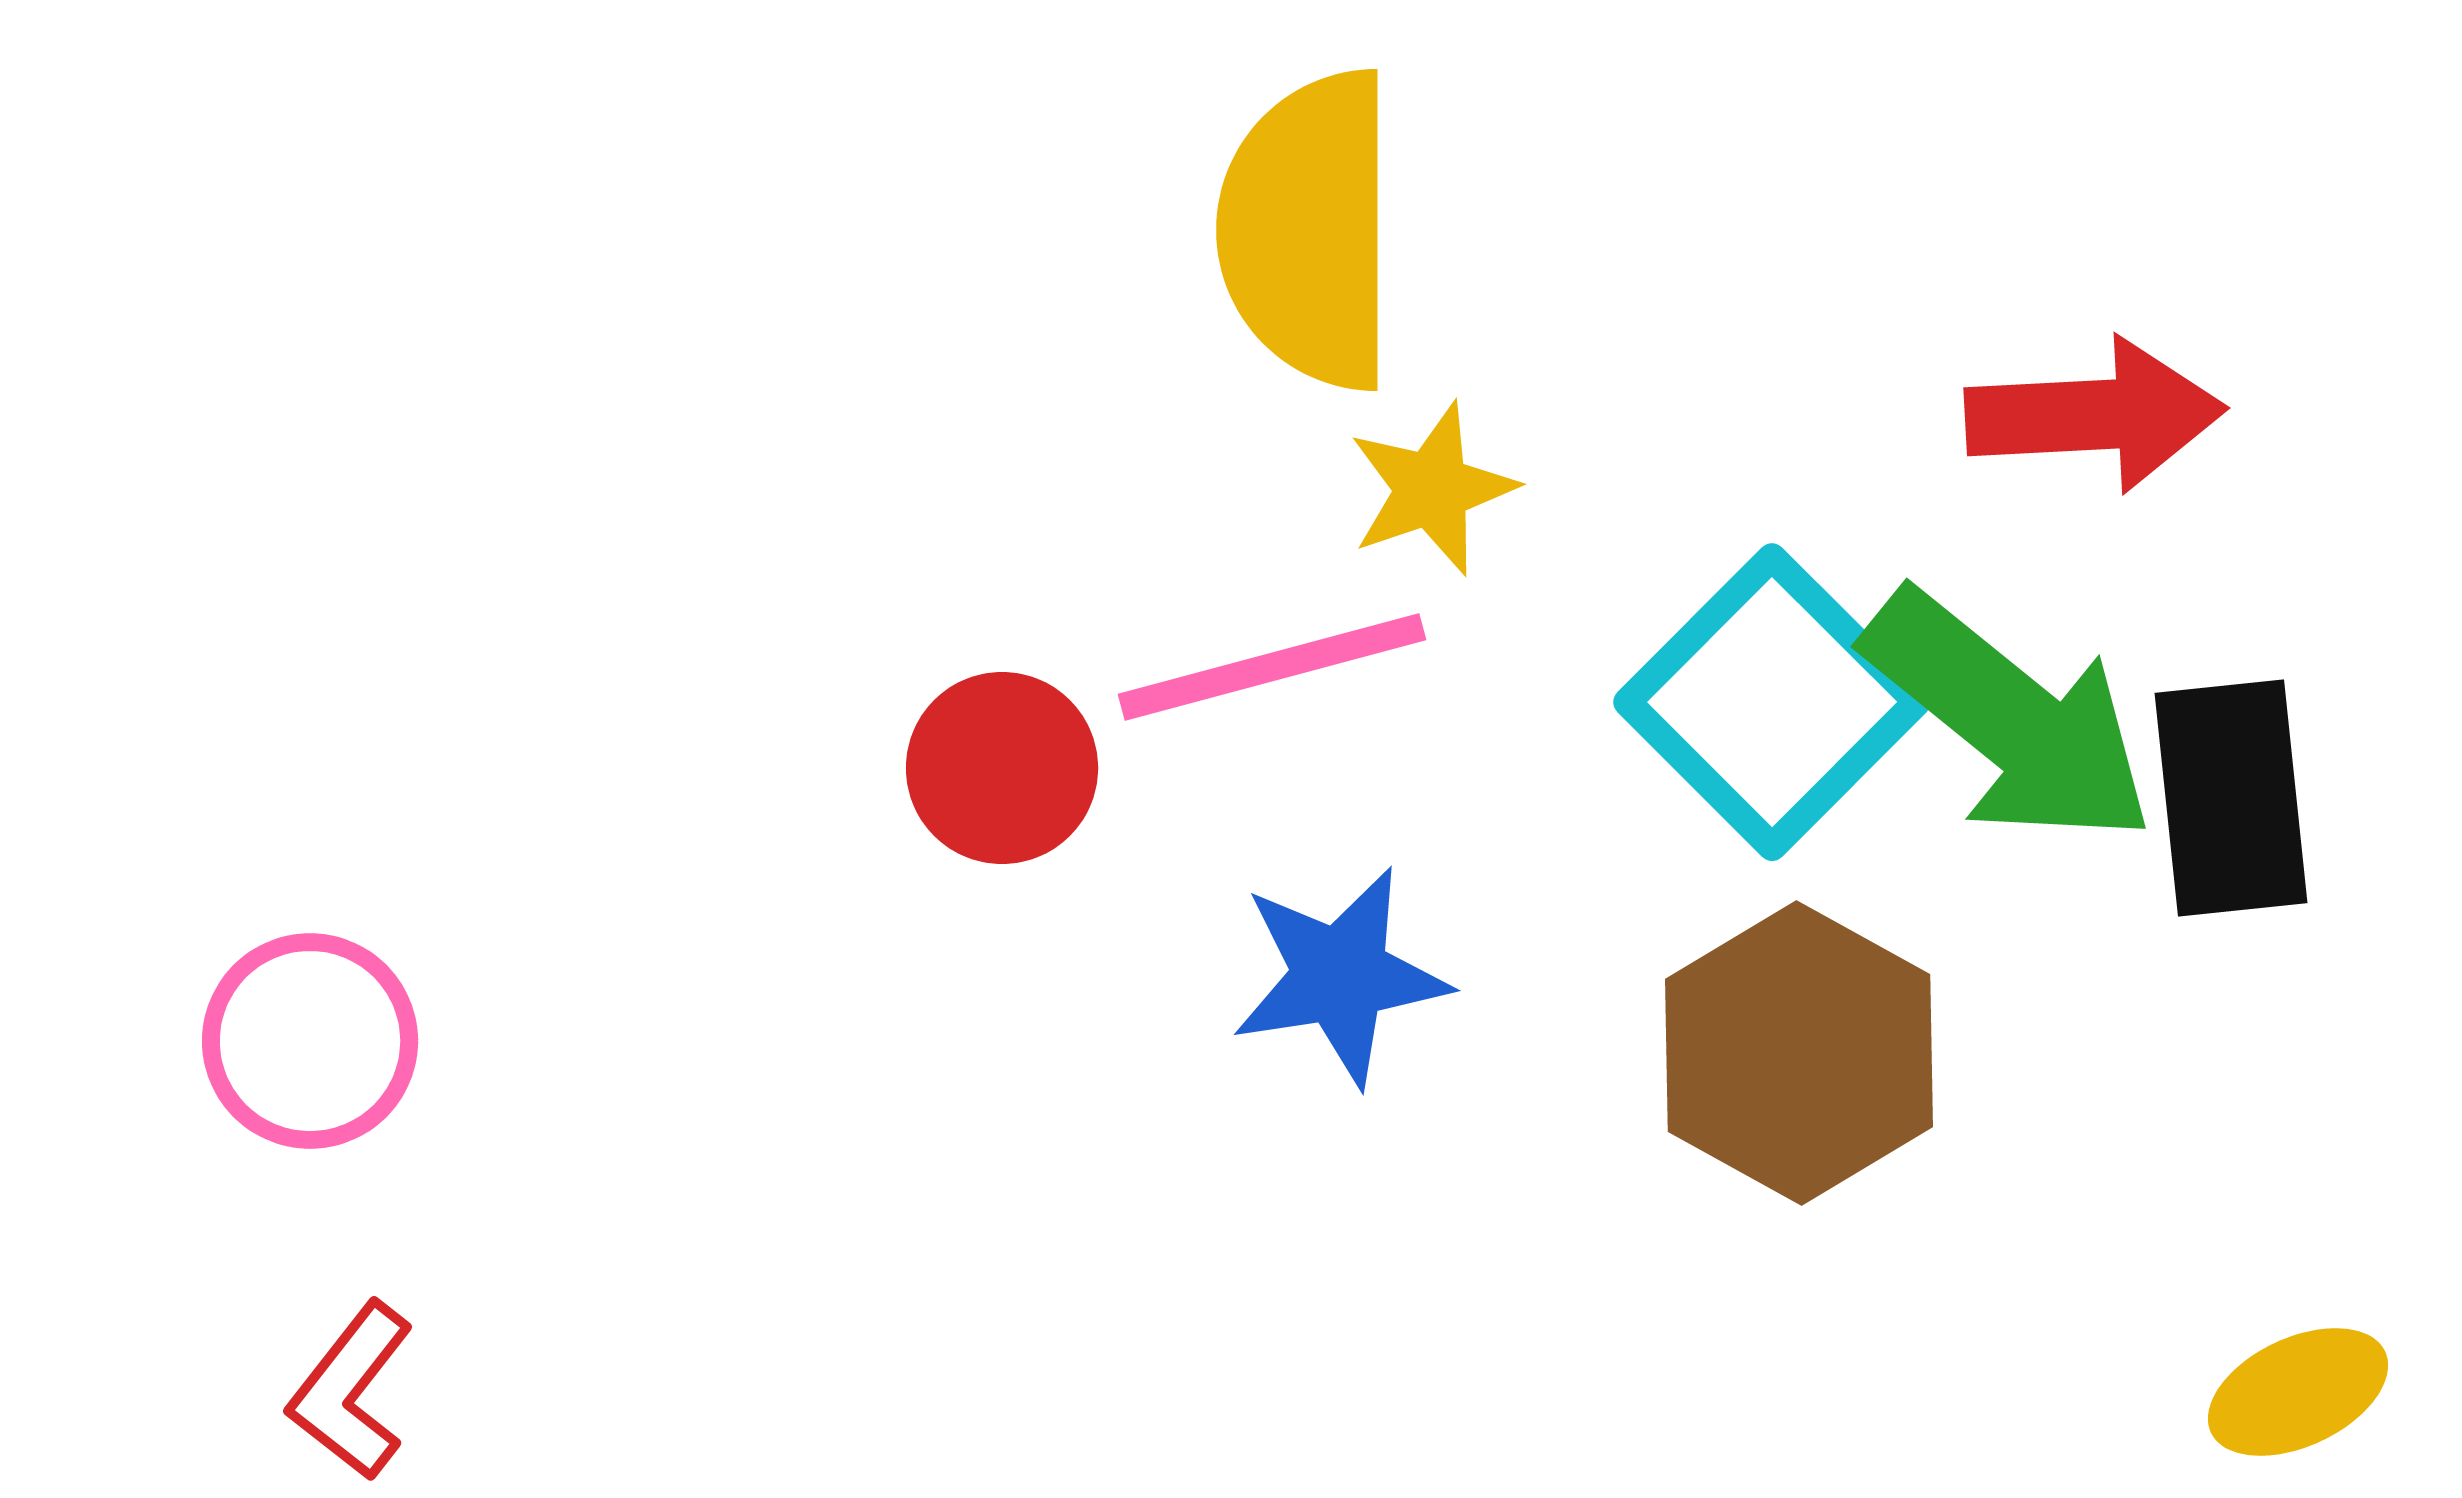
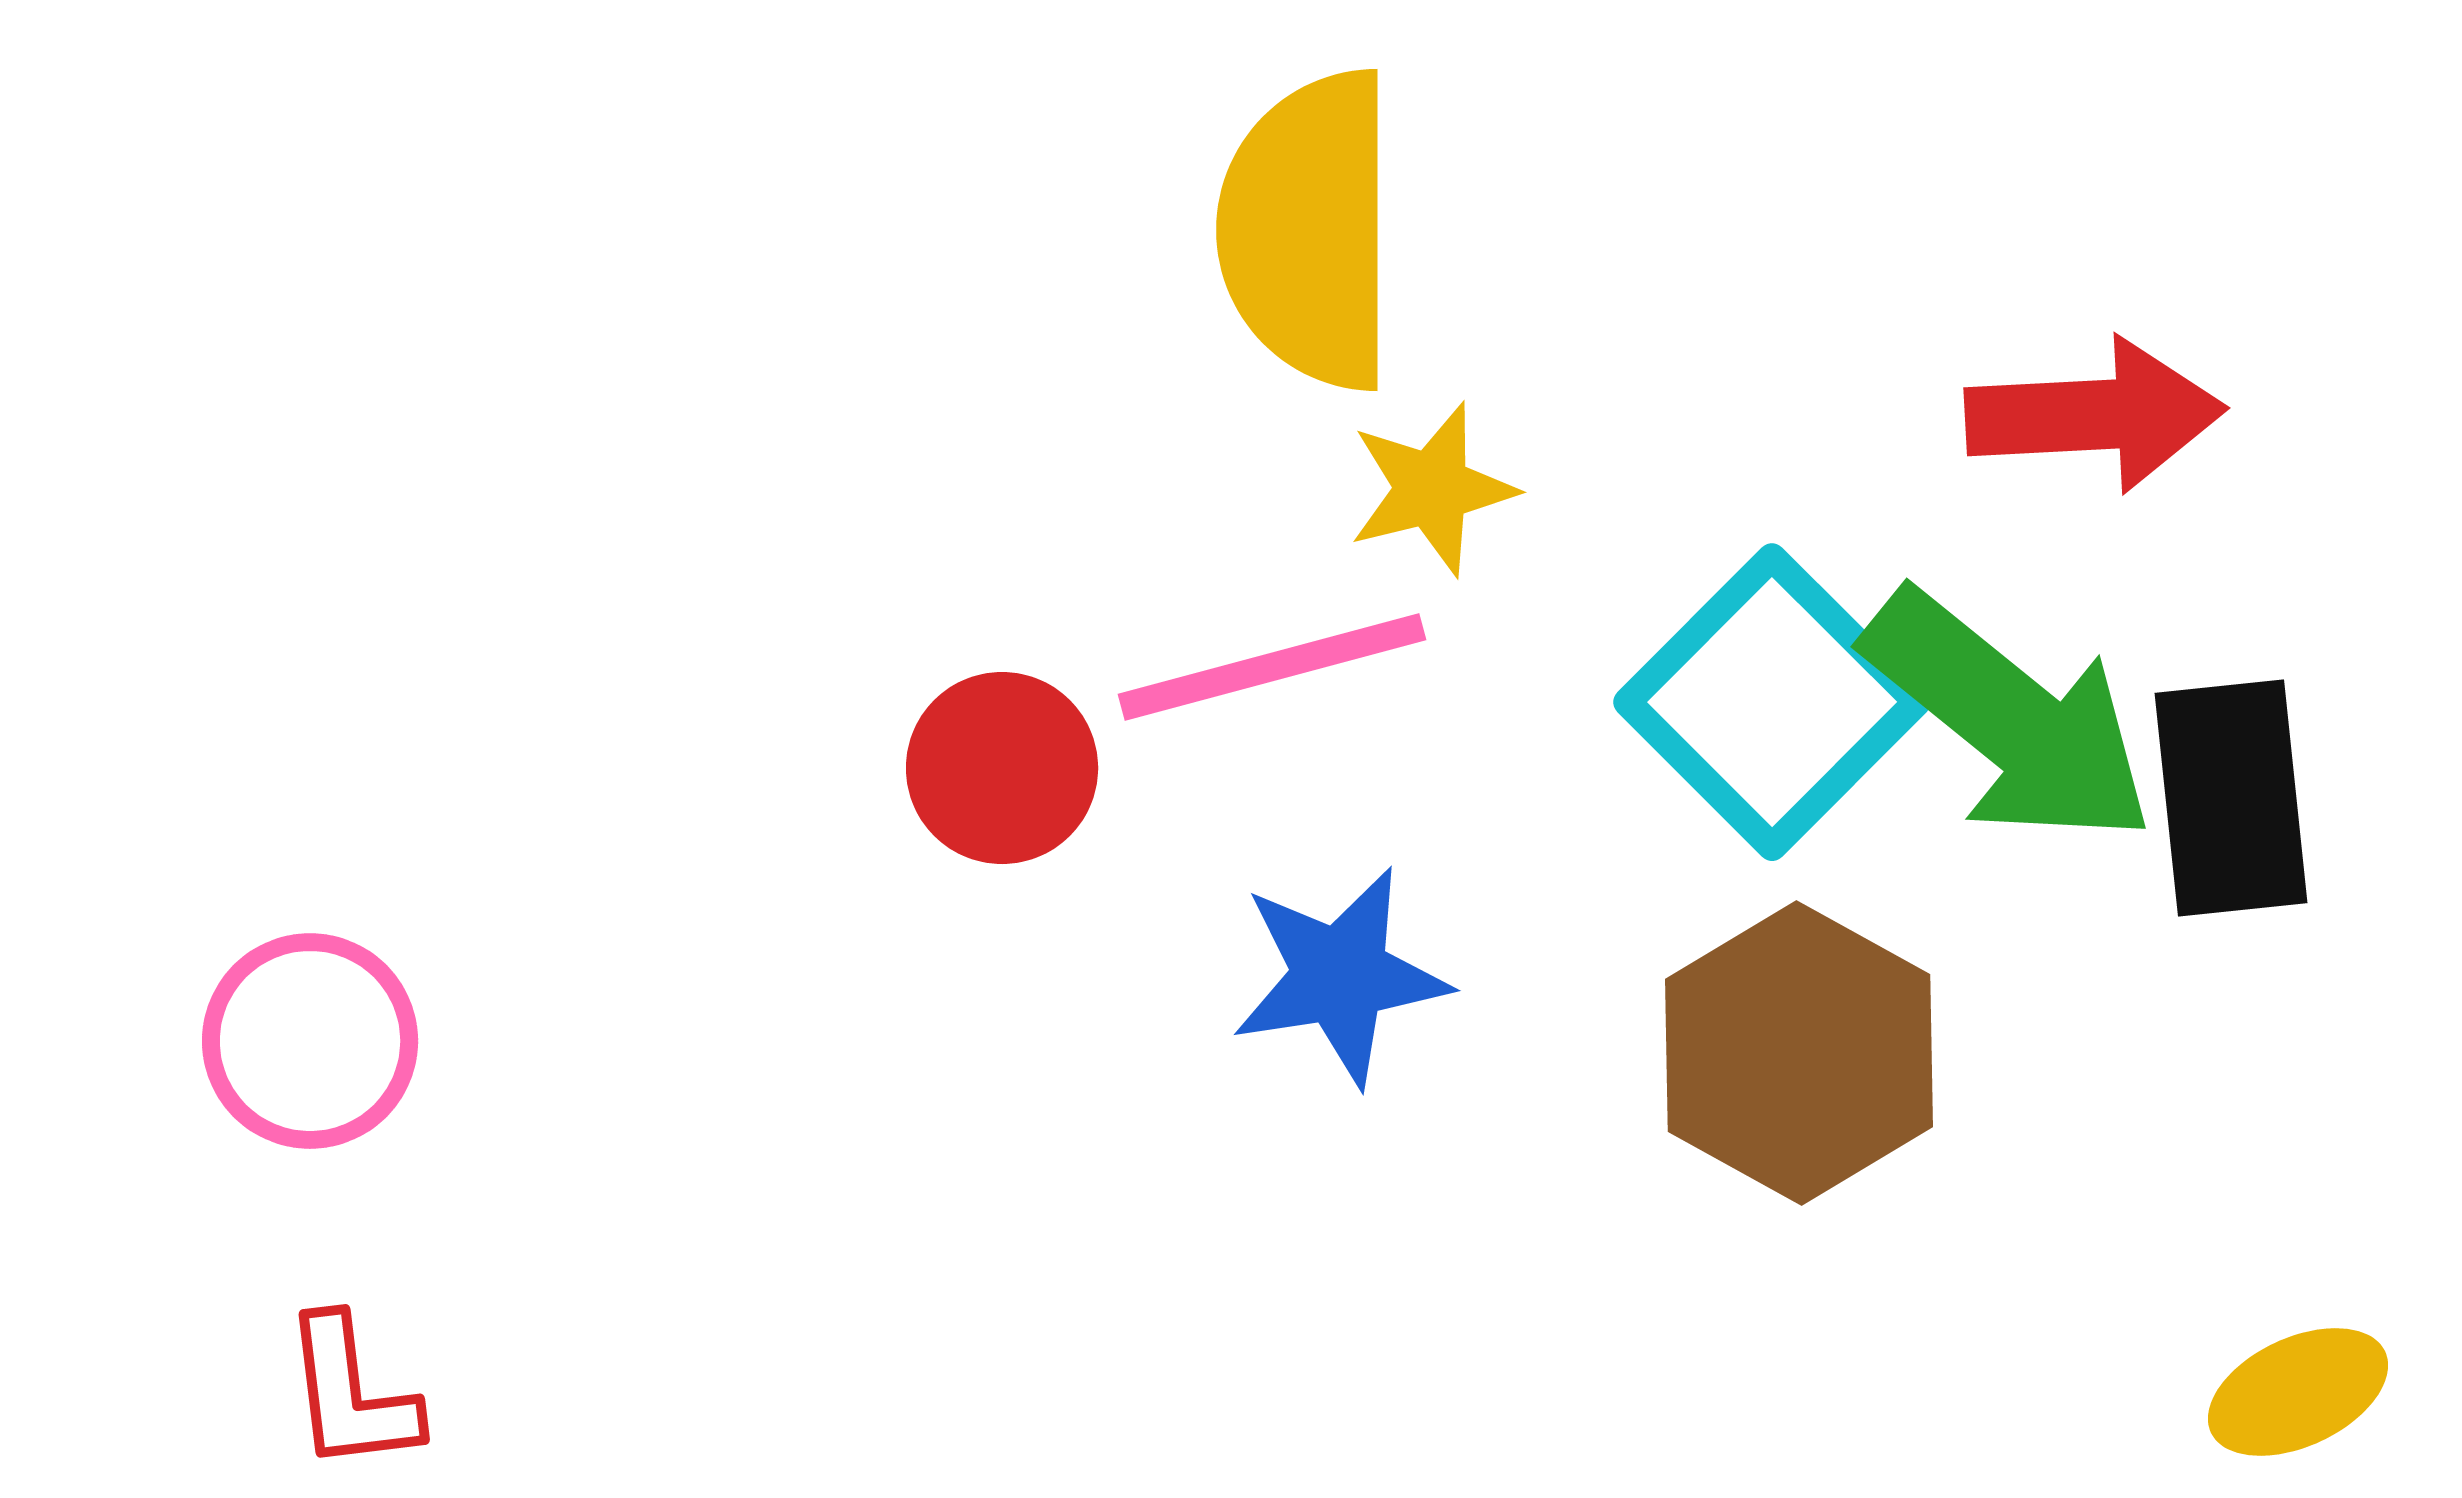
yellow star: rotated 5 degrees clockwise
red L-shape: moved 3 px down; rotated 45 degrees counterclockwise
